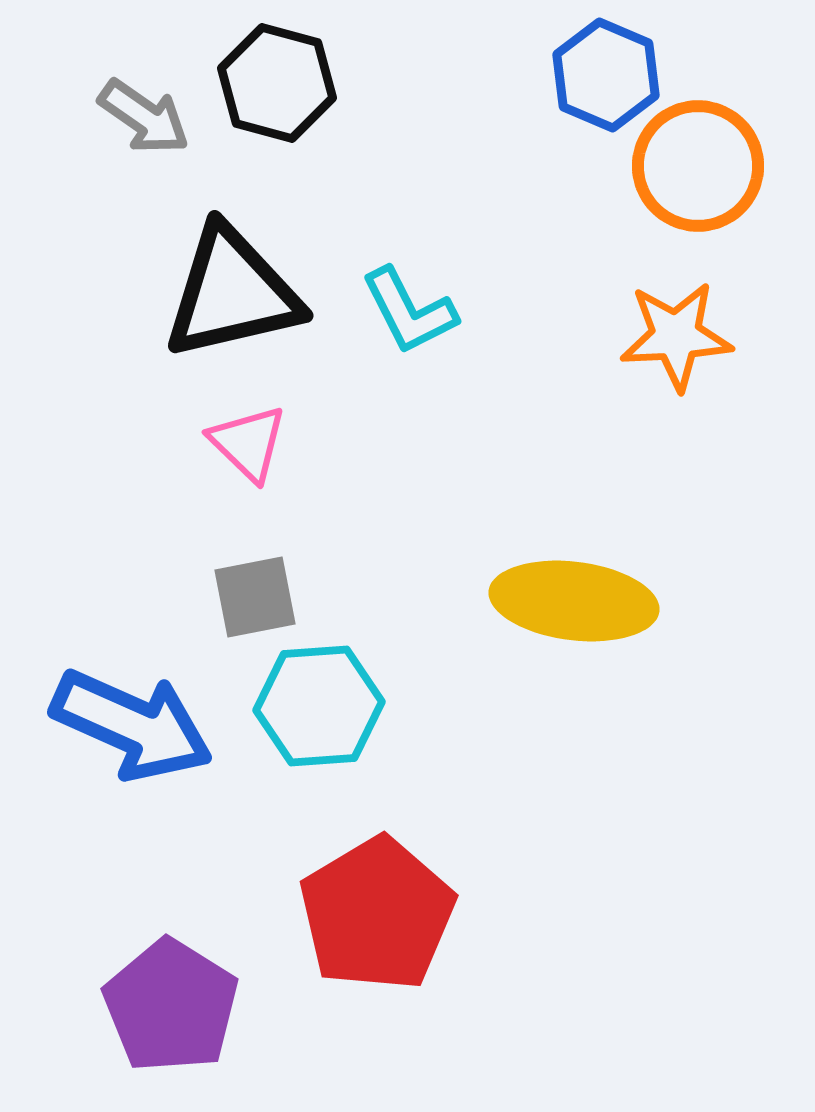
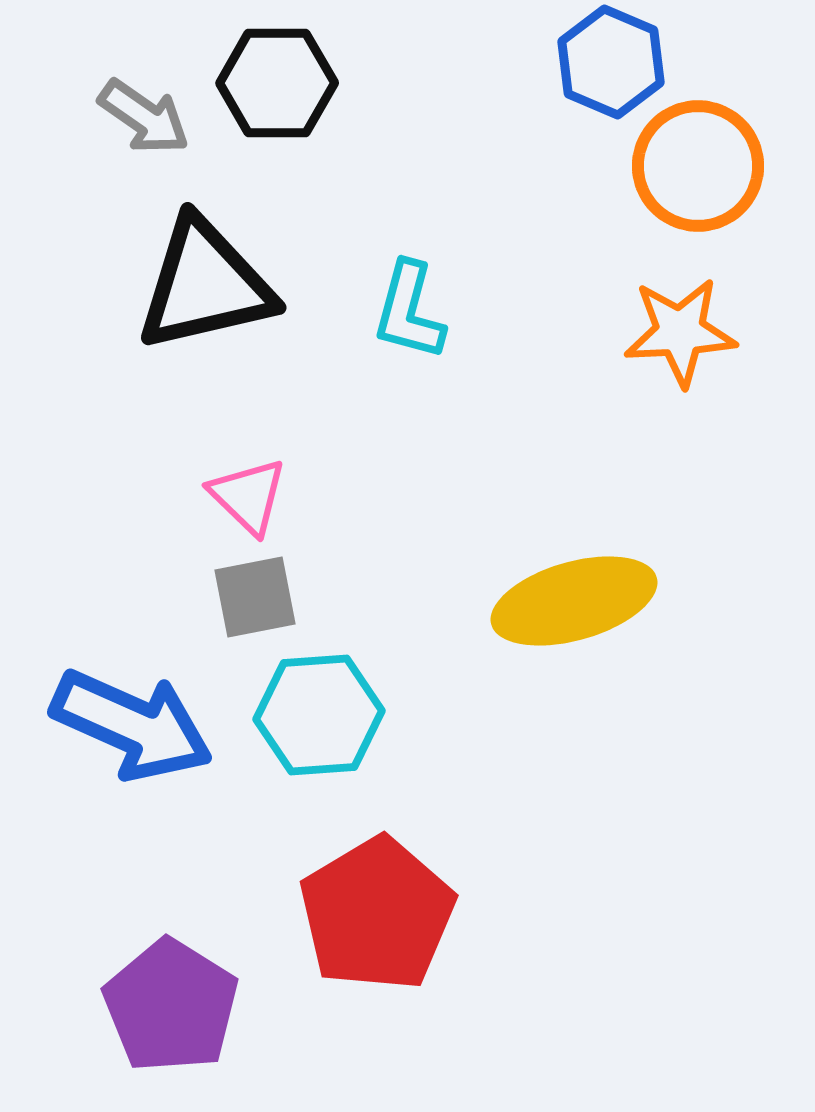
blue hexagon: moved 5 px right, 13 px up
black hexagon: rotated 15 degrees counterclockwise
black triangle: moved 27 px left, 8 px up
cyan L-shape: rotated 42 degrees clockwise
orange star: moved 4 px right, 4 px up
pink triangle: moved 53 px down
yellow ellipse: rotated 23 degrees counterclockwise
cyan hexagon: moved 9 px down
